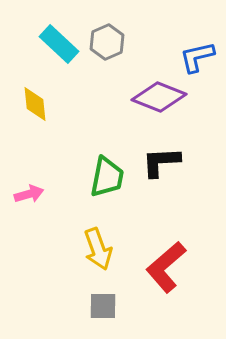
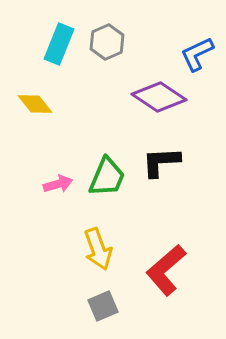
cyan rectangle: rotated 69 degrees clockwise
blue L-shape: moved 3 px up; rotated 12 degrees counterclockwise
purple diamond: rotated 12 degrees clockwise
yellow diamond: rotated 33 degrees counterclockwise
green trapezoid: rotated 12 degrees clockwise
pink arrow: moved 29 px right, 10 px up
red L-shape: moved 3 px down
gray square: rotated 24 degrees counterclockwise
